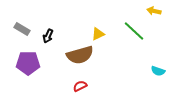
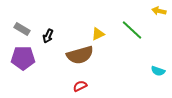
yellow arrow: moved 5 px right
green line: moved 2 px left, 1 px up
purple pentagon: moved 5 px left, 5 px up
